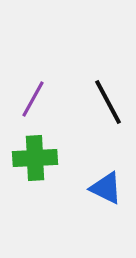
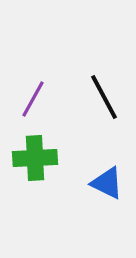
black line: moved 4 px left, 5 px up
blue triangle: moved 1 px right, 5 px up
